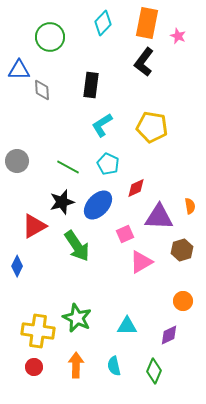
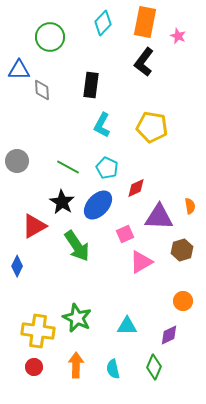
orange rectangle: moved 2 px left, 1 px up
cyan L-shape: rotated 30 degrees counterclockwise
cyan pentagon: moved 1 px left, 4 px down
black star: rotated 25 degrees counterclockwise
cyan semicircle: moved 1 px left, 3 px down
green diamond: moved 4 px up
